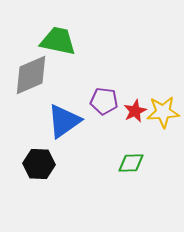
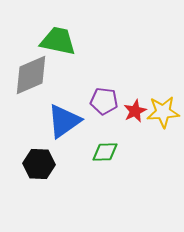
green diamond: moved 26 px left, 11 px up
